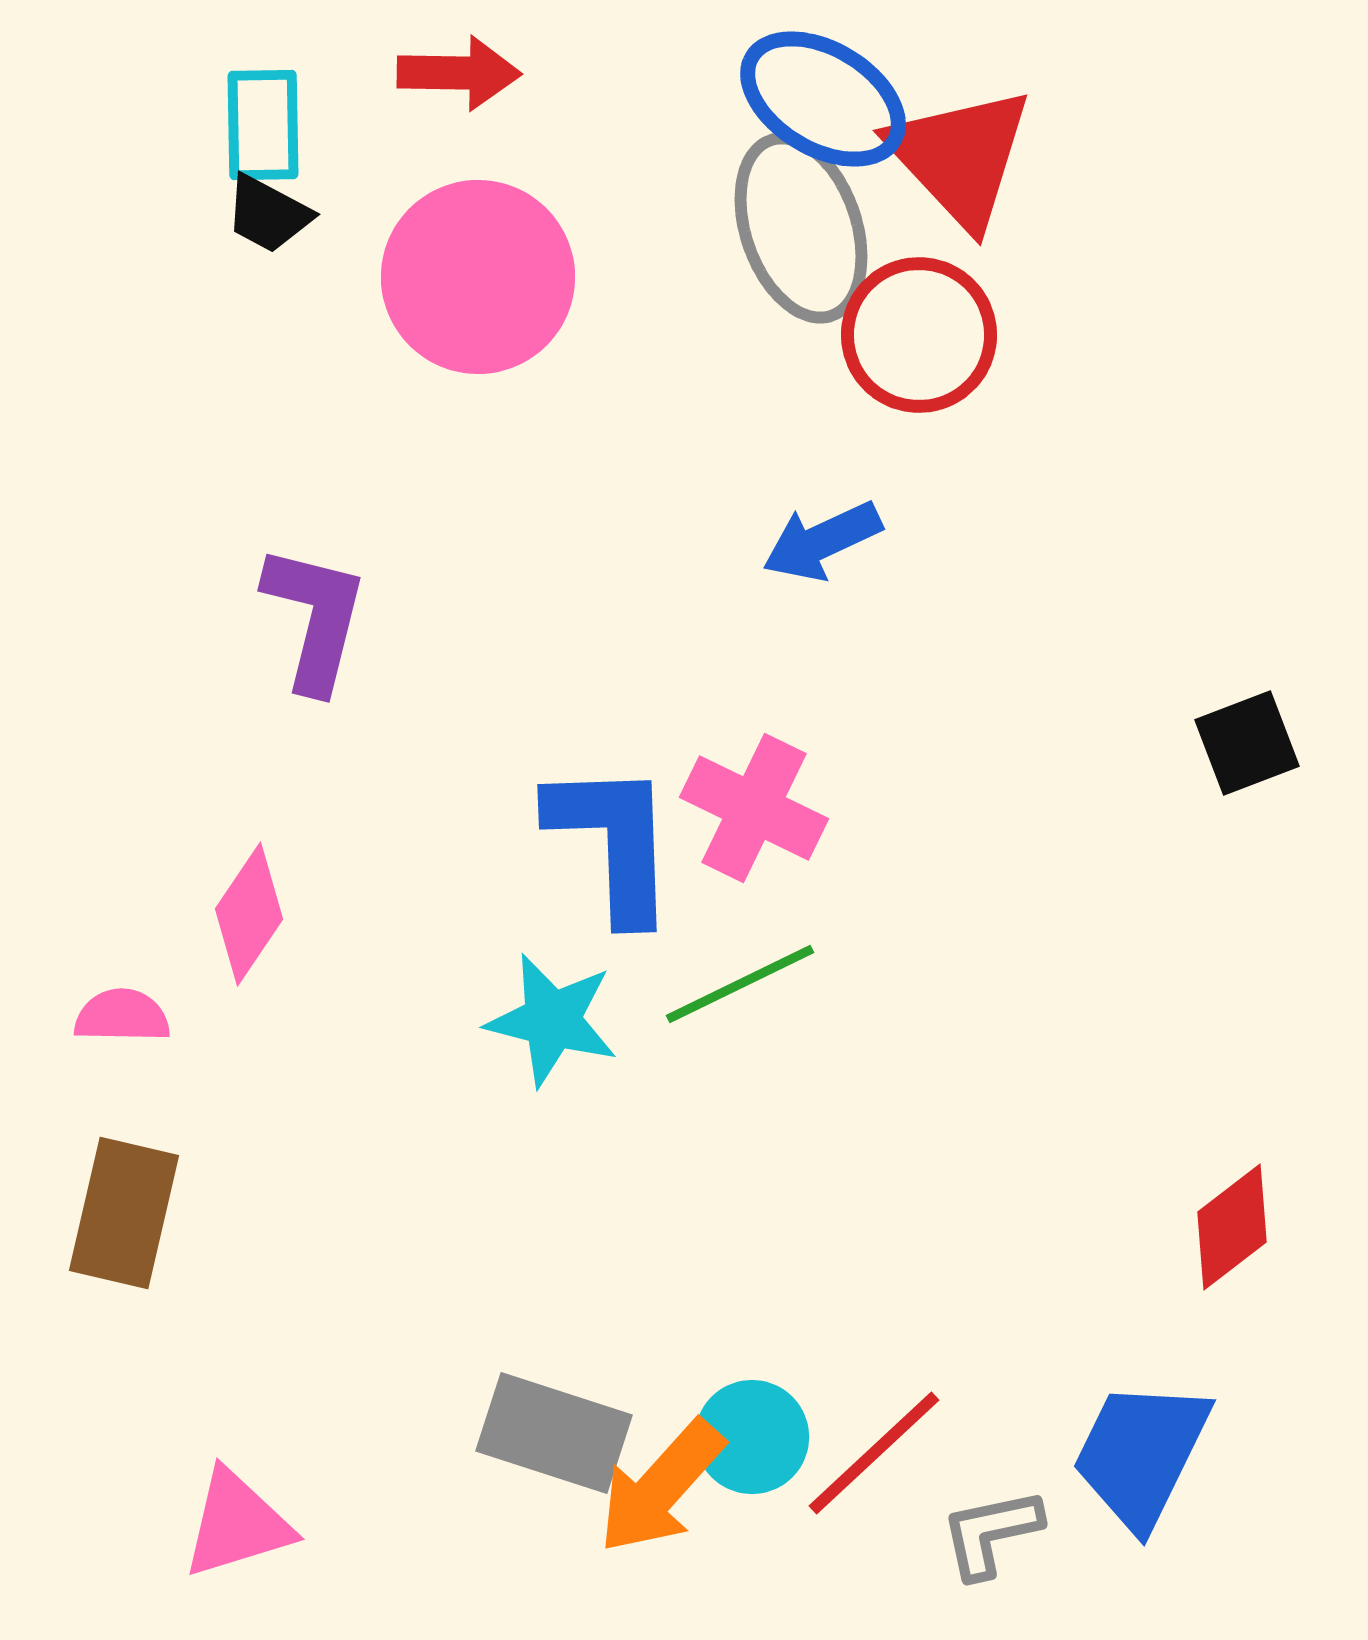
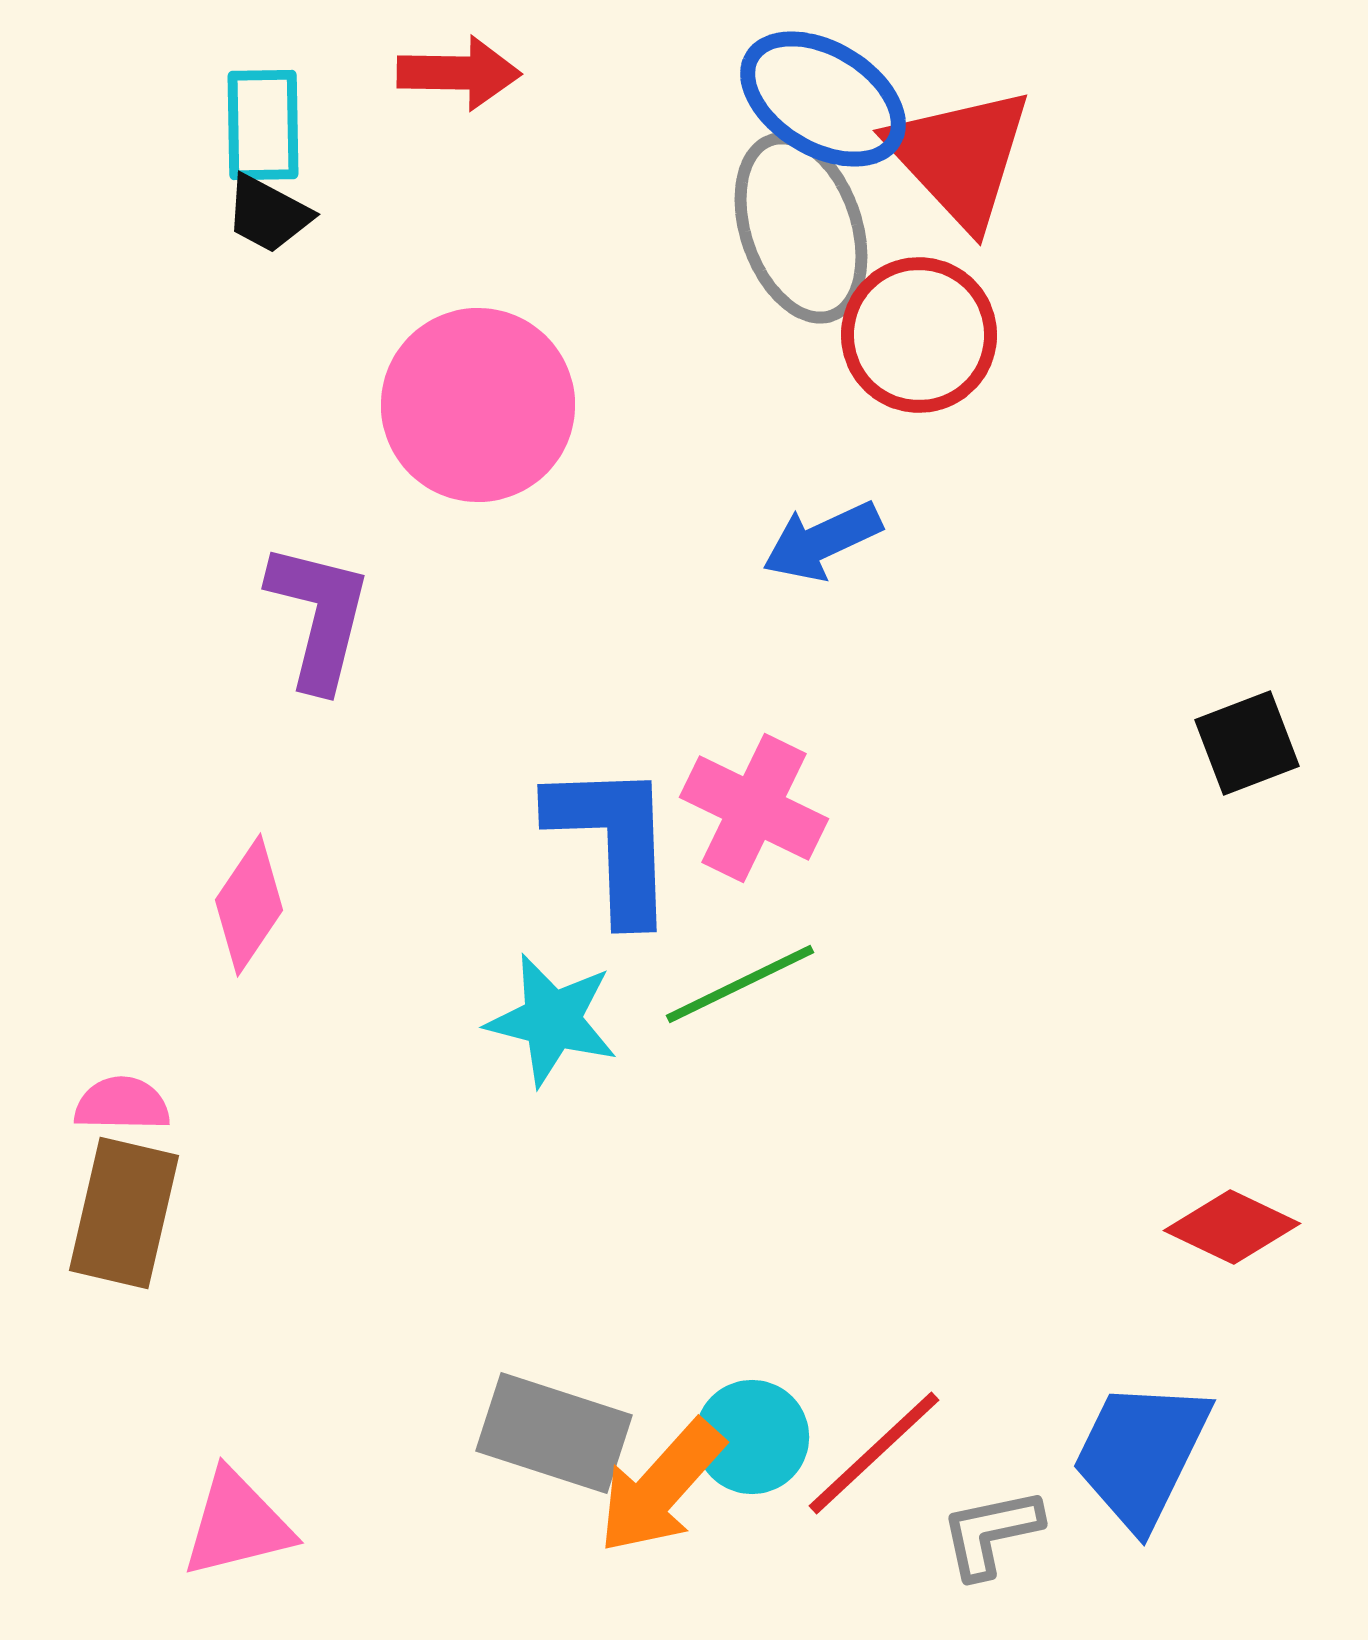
pink circle: moved 128 px down
purple L-shape: moved 4 px right, 2 px up
pink diamond: moved 9 px up
pink semicircle: moved 88 px down
red diamond: rotated 63 degrees clockwise
pink triangle: rotated 3 degrees clockwise
